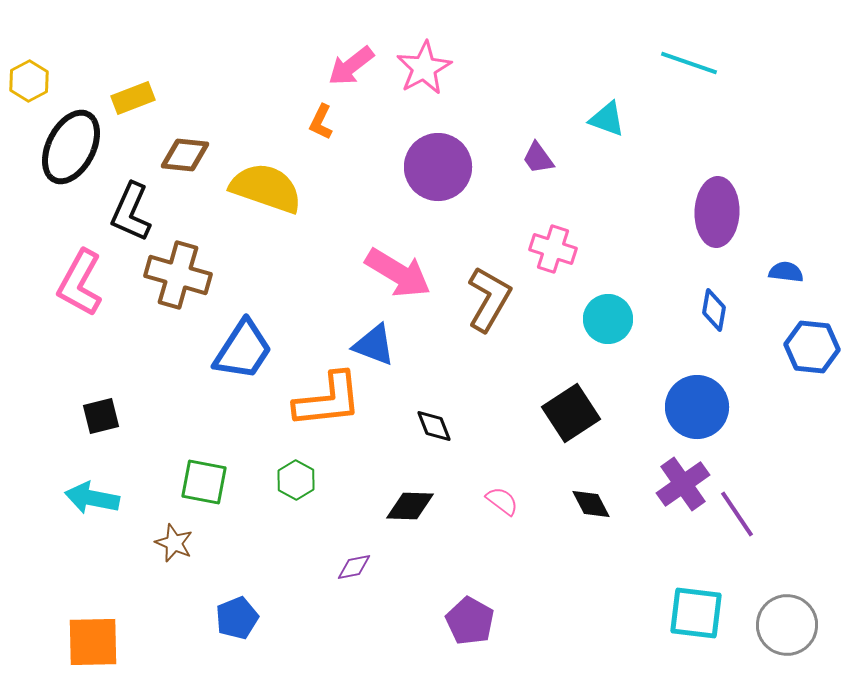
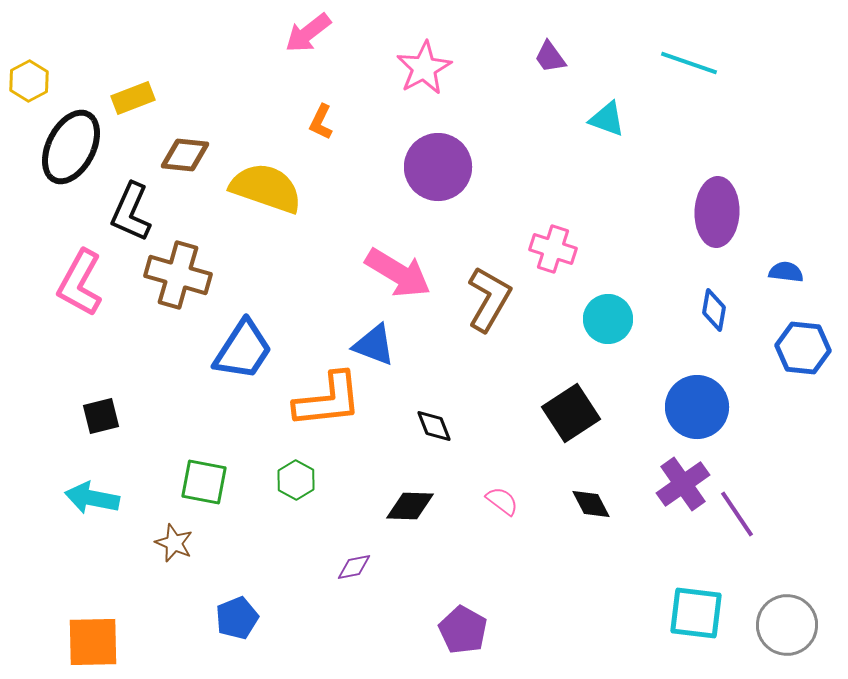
pink arrow at (351, 66): moved 43 px left, 33 px up
purple trapezoid at (538, 158): moved 12 px right, 101 px up
blue hexagon at (812, 347): moved 9 px left, 1 px down
purple pentagon at (470, 621): moved 7 px left, 9 px down
